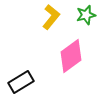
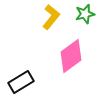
green star: moved 1 px left, 1 px up
